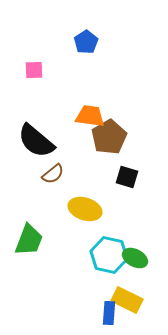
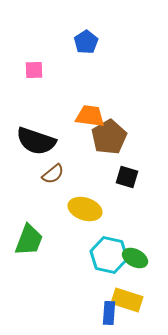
black semicircle: rotated 21 degrees counterclockwise
yellow rectangle: rotated 8 degrees counterclockwise
